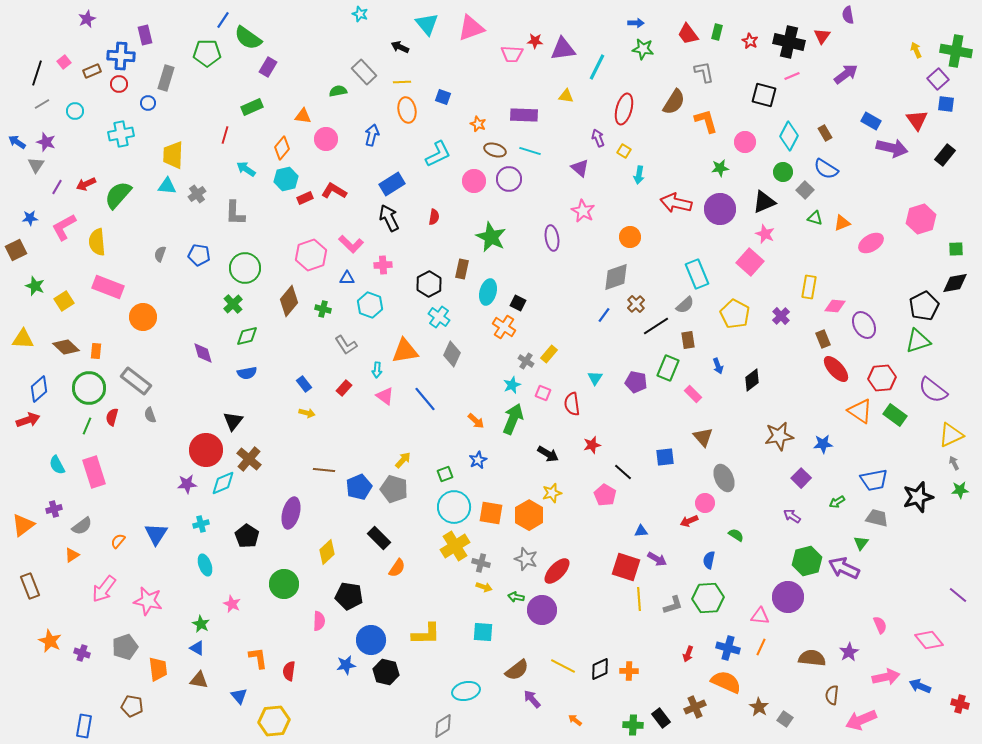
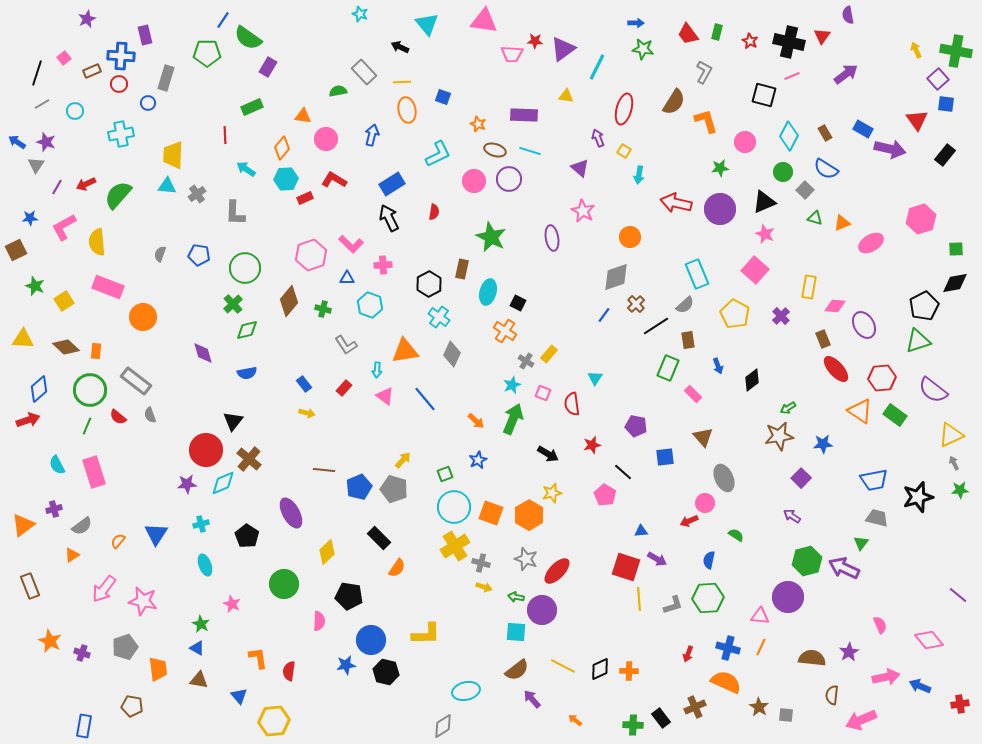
pink triangle at (471, 28): moved 13 px right, 7 px up; rotated 28 degrees clockwise
purple triangle at (563, 49): rotated 28 degrees counterclockwise
pink square at (64, 62): moved 4 px up
gray L-shape at (704, 72): rotated 40 degrees clockwise
blue rectangle at (871, 121): moved 8 px left, 8 px down
red line at (225, 135): rotated 18 degrees counterclockwise
purple arrow at (892, 148): moved 2 px left, 1 px down
cyan hexagon at (286, 179): rotated 10 degrees clockwise
red L-shape at (334, 191): moved 11 px up
red semicircle at (434, 217): moved 5 px up
pink square at (750, 262): moved 5 px right, 8 px down
orange cross at (504, 327): moved 1 px right, 4 px down
green diamond at (247, 336): moved 6 px up
purple pentagon at (636, 382): moved 44 px down
green circle at (89, 388): moved 1 px right, 2 px down
red semicircle at (112, 417): moved 6 px right; rotated 66 degrees counterclockwise
green arrow at (837, 502): moved 49 px left, 94 px up
purple ellipse at (291, 513): rotated 44 degrees counterclockwise
orange square at (491, 513): rotated 10 degrees clockwise
pink star at (148, 601): moved 5 px left
cyan square at (483, 632): moved 33 px right
red cross at (960, 704): rotated 24 degrees counterclockwise
gray square at (785, 719): moved 1 px right, 4 px up; rotated 28 degrees counterclockwise
